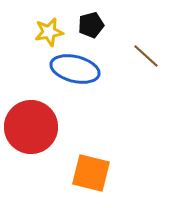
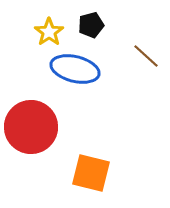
yellow star: rotated 24 degrees counterclockwise
